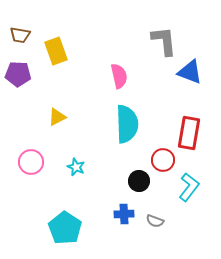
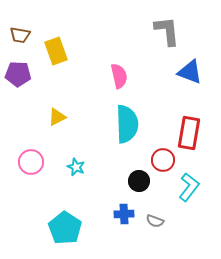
gray L-shape: moved 3 px right, 10 px up
